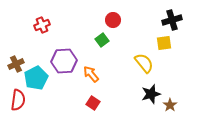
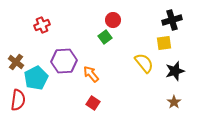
green square: moved 3 px right, 3 px up
brown cross: moved 2 px up; rotated 28 degrees counterclockwise
black star: moved 24 px right, 23 px up
brown star: moved 4 px right, 3 px up
